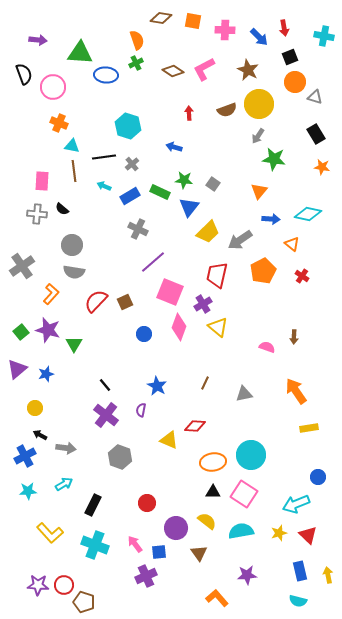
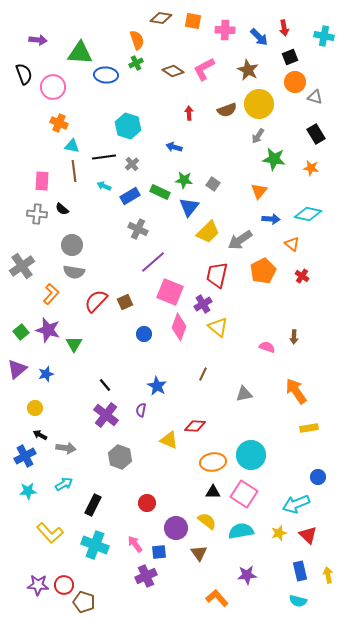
orange star at (322, 167): moved 11 px left, 1 px down
brown line at (205, 383): moved 2 px left, 9 px up
